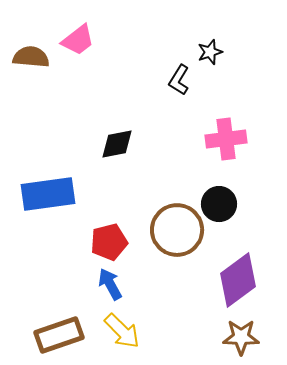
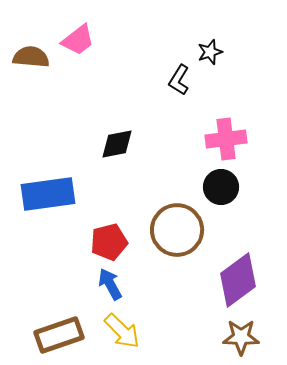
black circle: moved 2 px right, 17 px up
